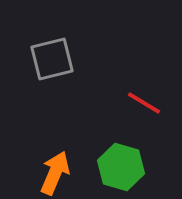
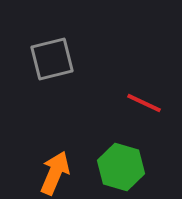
red line: rotated 6 degrees counterclockwise
